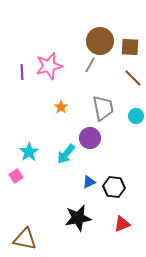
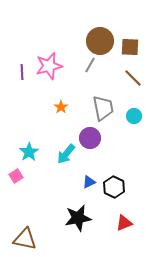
cyan circle: moved 2 px left
black hexagon: rotated 20 degrees clockwise
red triangle: moved 2 px right, 1 px up
